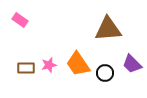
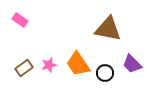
brown triangle: rotated 16 degrees clockwise
brown rectangle: moved 2 px left; rotated 36 degrees counterclockwise
